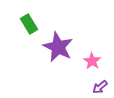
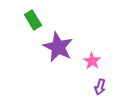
green rectangle: moved 4 px right, 4 px up
purple arrow: rotated 35 degrees counterclockwise
